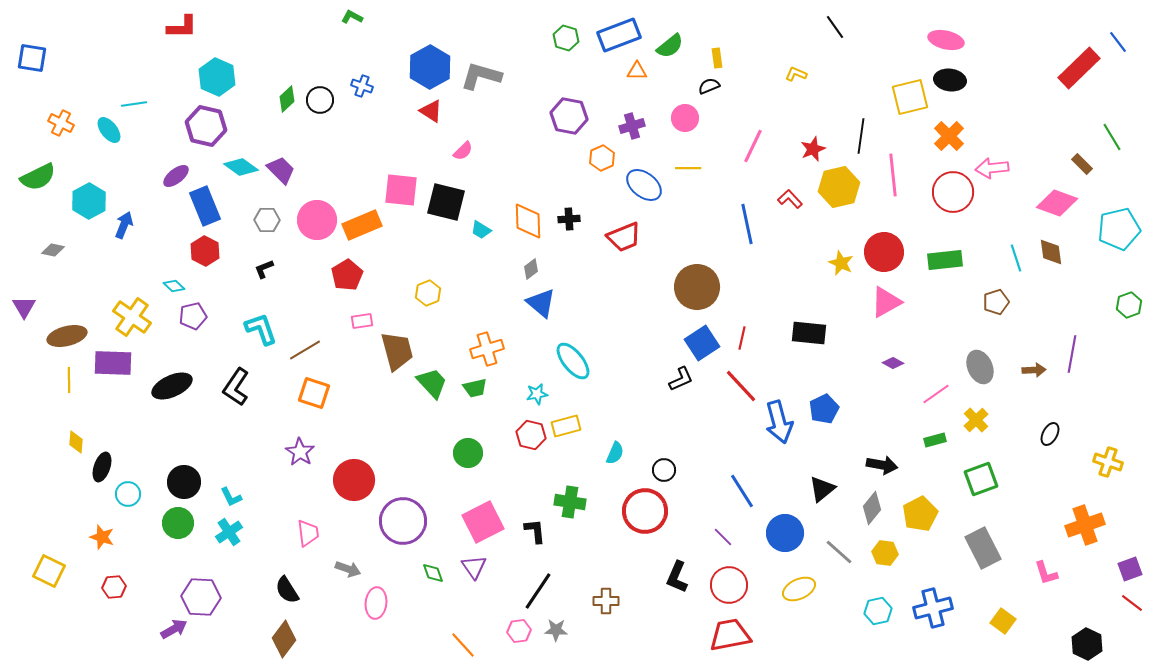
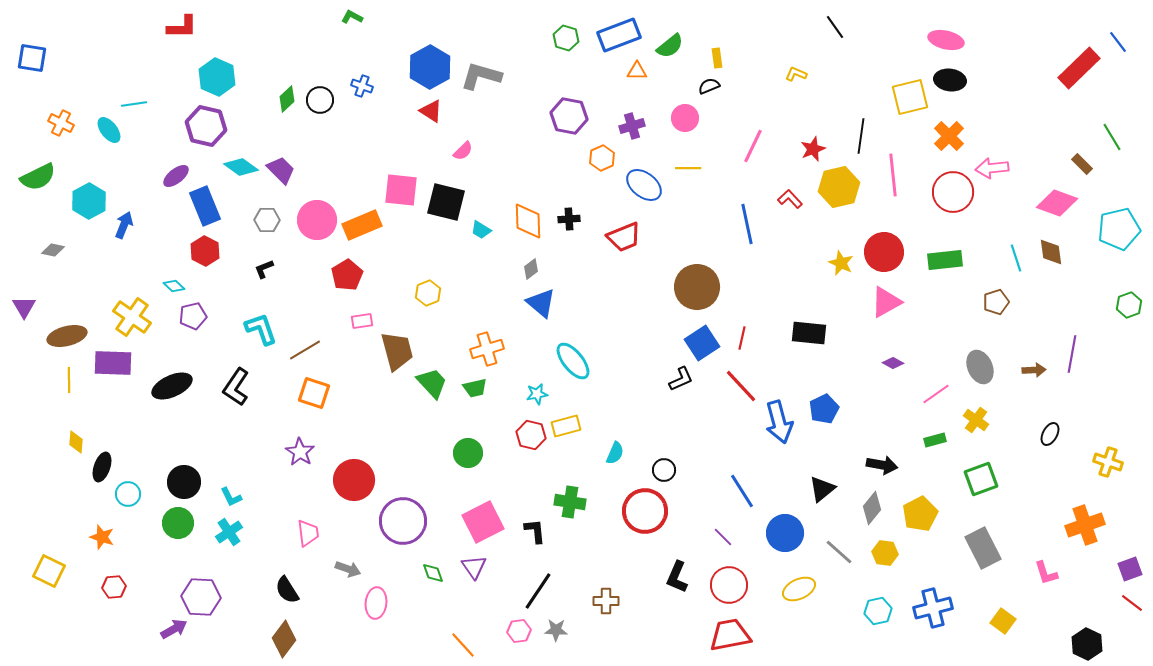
yellow cross at (976, 420): rotated 10 degrees counterclockwise
